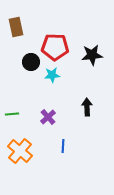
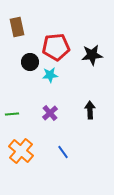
brown rectangle: moved 1 px right
red pentagon: moved 1 px right; rotated 8 degrees counterclockwise
black circle: moved 1 px left
cyan star: moved 2 px left
black arrow: moved 3 px right, 3 px down
purple cross: moved 2 px right, 4 px up
blue line: moved 6 px down; rotated 40 degrees counterclockwise
orange cross: moved 1 px right
